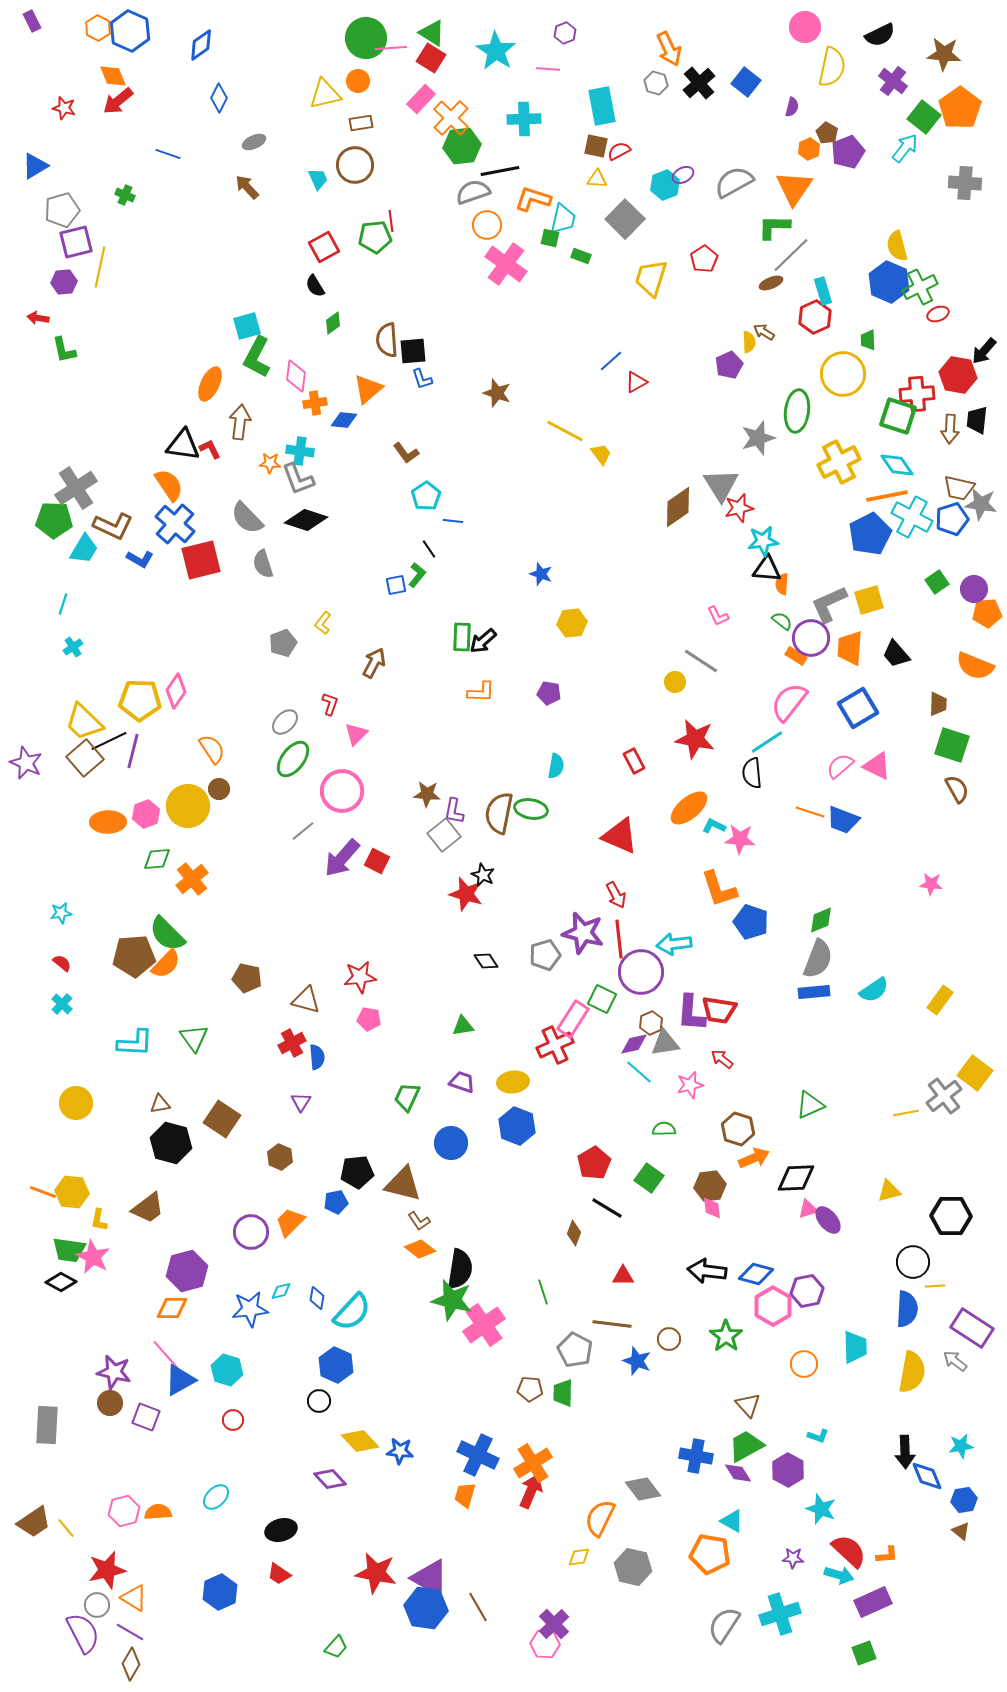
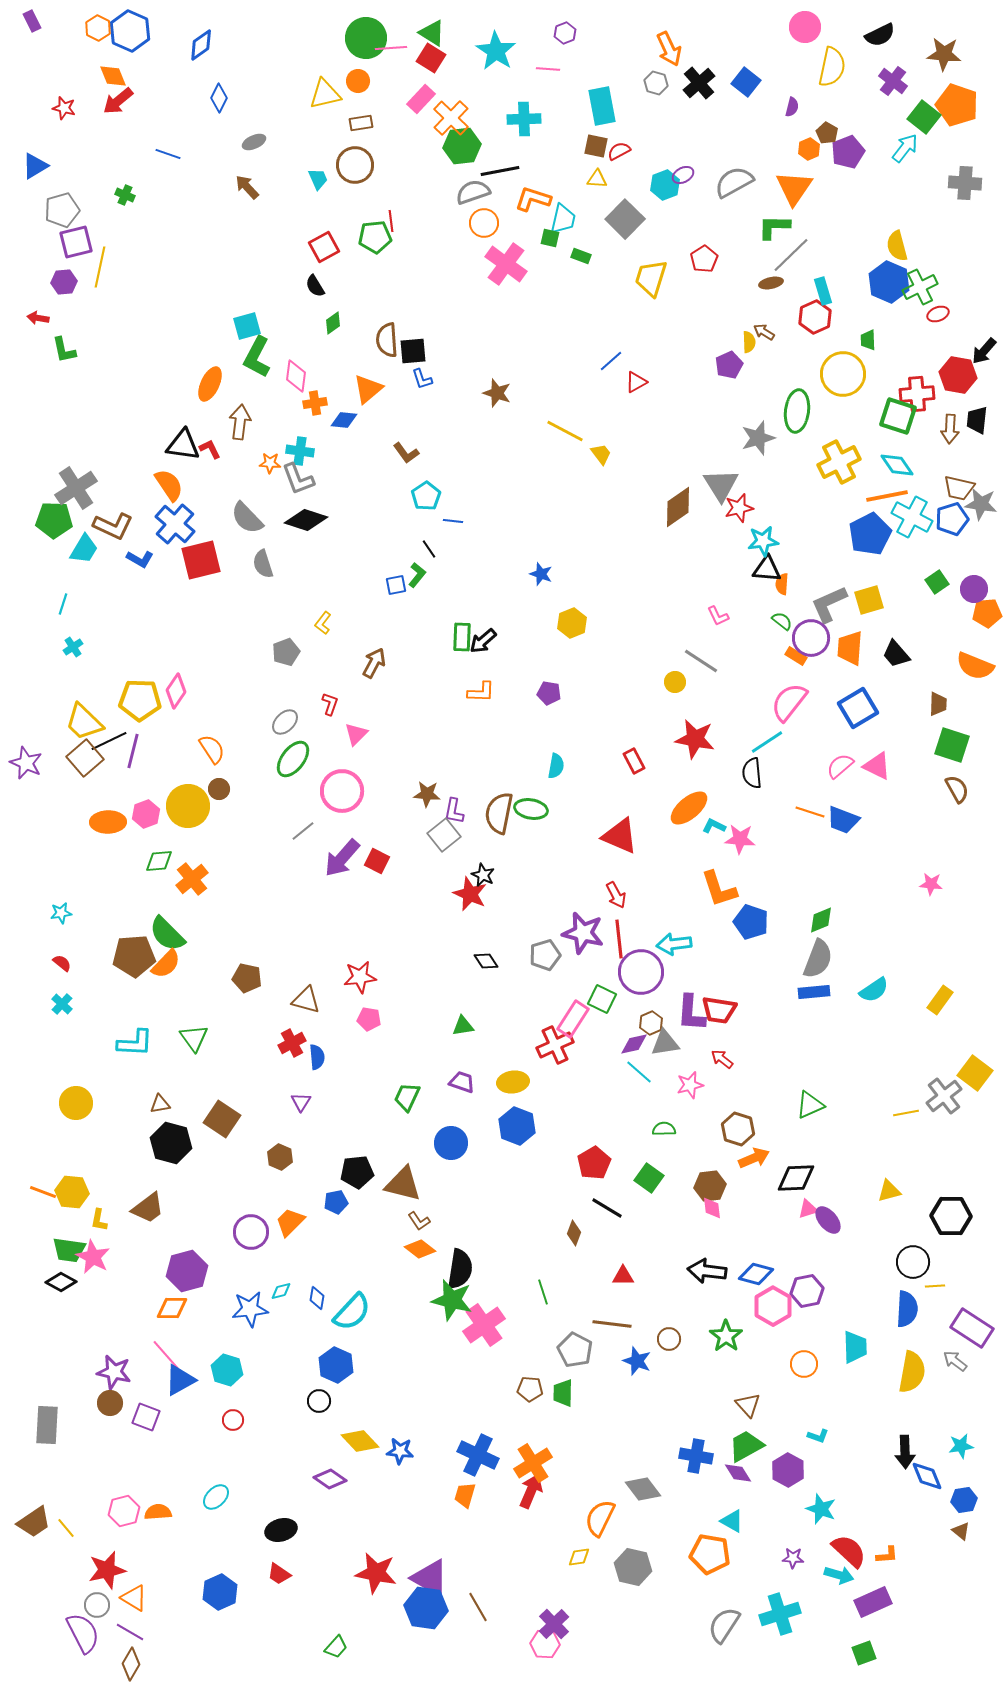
orange pentagon at (960, 108): moved 3 px left, 3 px up; rotated 18 degrees counterclockwise
orange circle at (487, 225): moved 3 px left, 2 px up
brown ellipse at (771, 283): rotated 10 degrees clockwise
yellow hexagon at (572, 623): rotated 16 degrees counterclockwise
gray pentagon at (283, 643): moved 3 px right, 9 px down
green diamond at (157, 859): moved 2 px right, 2 px down
red star at (466, 894): moved 4 px right; rotated 8 degrees clockwise
purple diamond at (330, 1479): rotated 12 degrees counterclockwise
